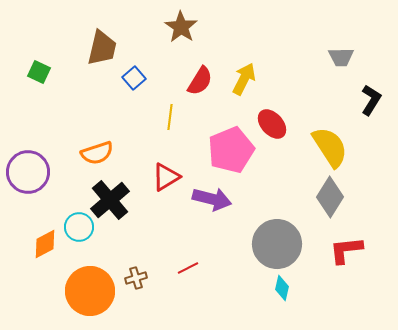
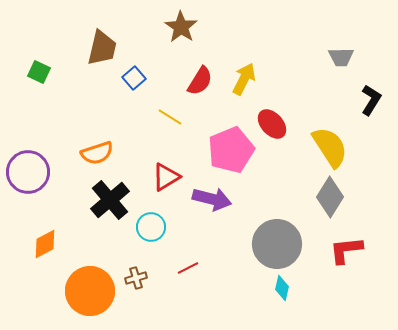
yellow line: rotated 65 degrees counterclockwise
cyan circle: moved 72 px right
